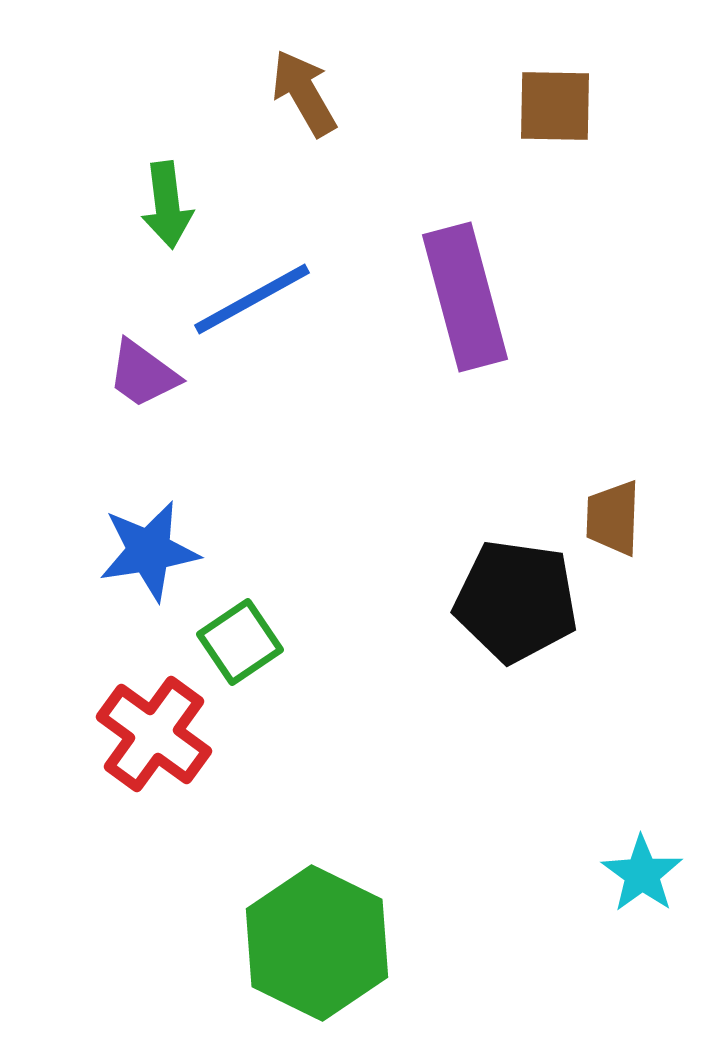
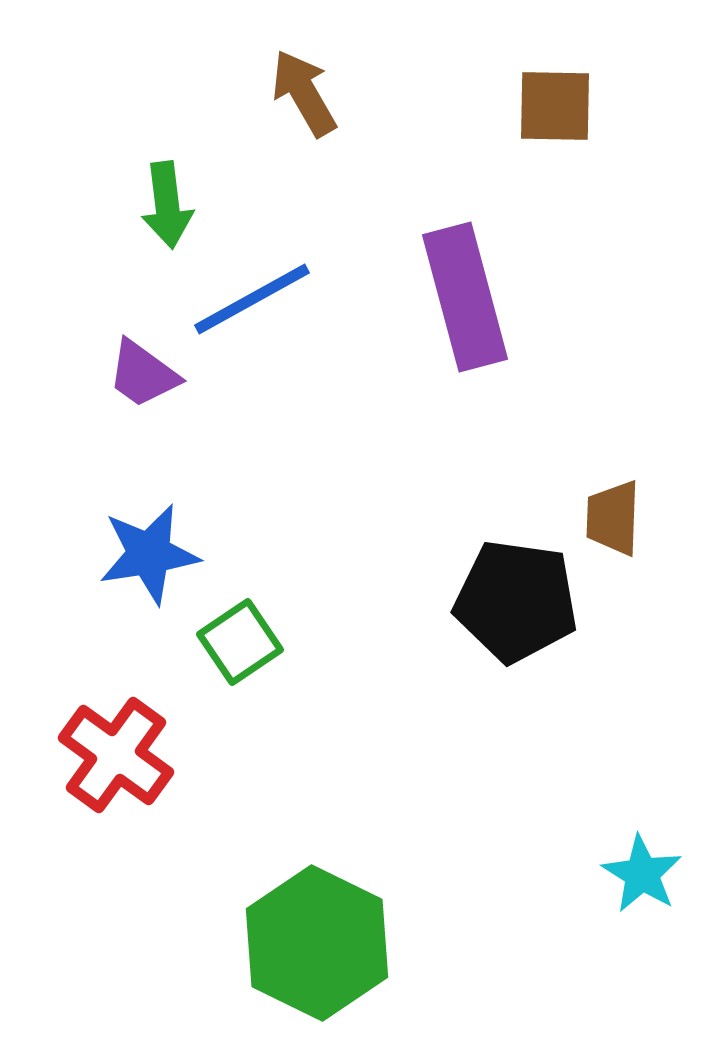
blue star: moved 3 px down
red cross: moved 38 px left, 21 px down
cyan star: rotated 4 degrees counterclockwise
